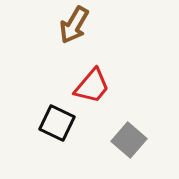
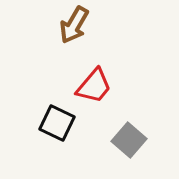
red trapezoid: moved 2 px right
